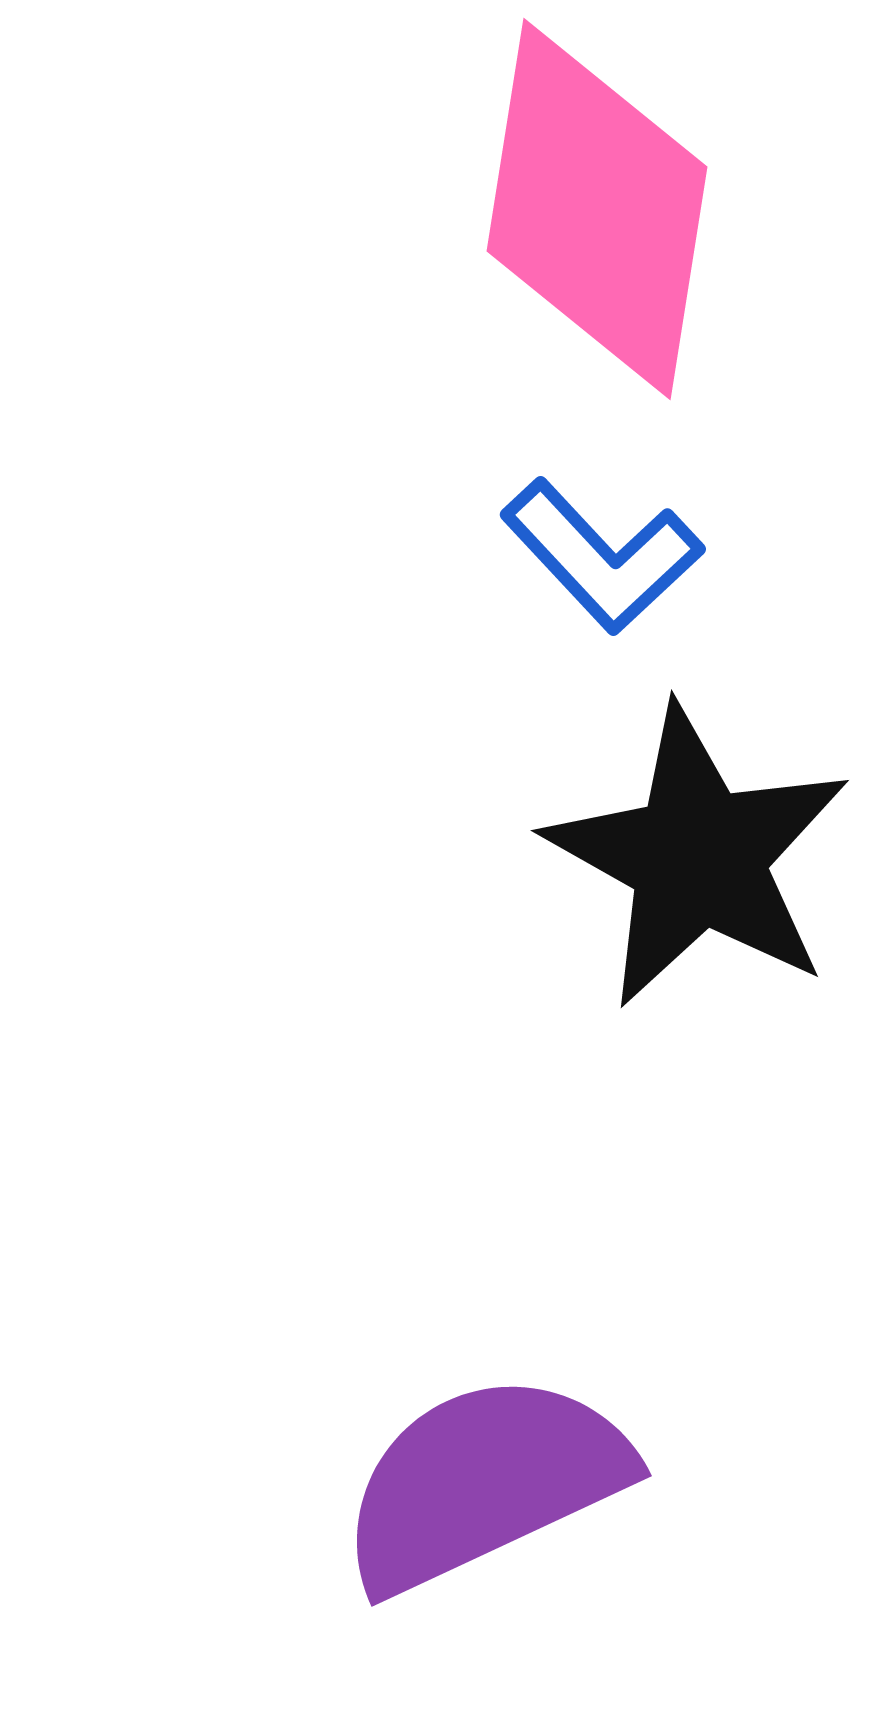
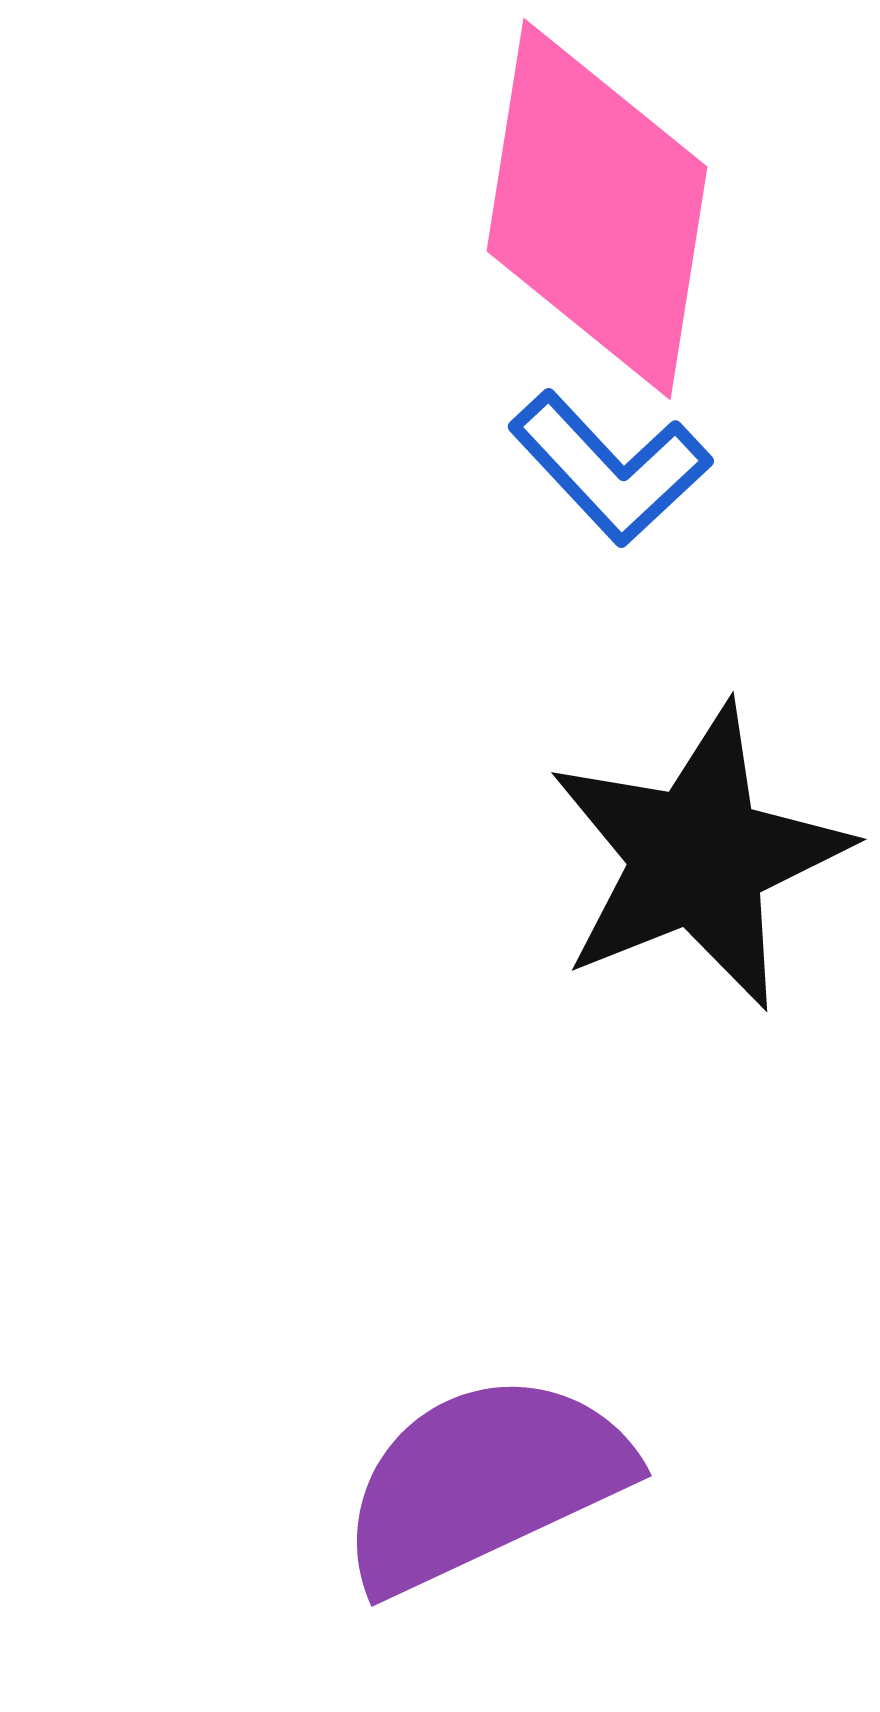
blue L-shape: moved 8 px right, 88 px up
black star: rotated 21 degrees clockwise
